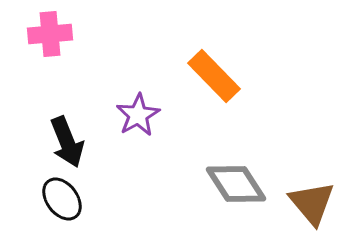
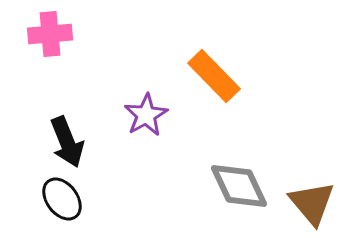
purple star: moved 8 px right
gray diamond: moved 3 px right, 2 px down; rotated 8 degrees clockwise
